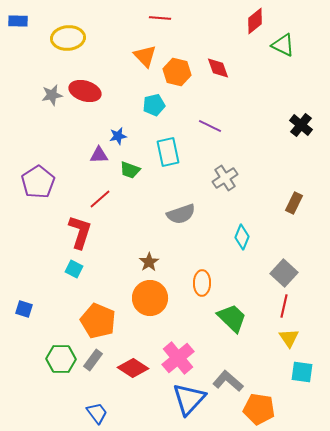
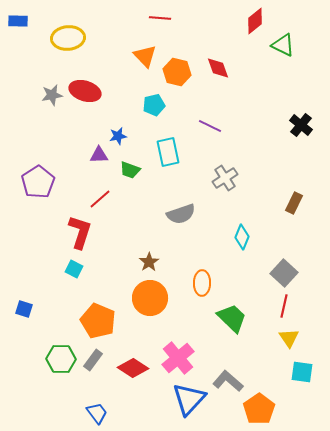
orange pentagon at (259, 409): rotated 28 degrees clockwise
